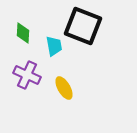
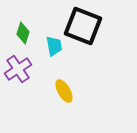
green diamond: rotated 15 degrees clockwise
purple cross: moved 9 px left, 6 px up; rotated 32 degrees clockwise
yellow ellipse: moved 3 px down
